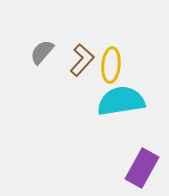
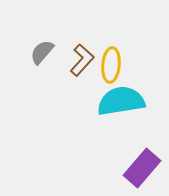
purple rectangle: rotated 12 degrees clockwise
